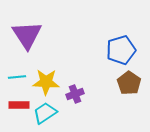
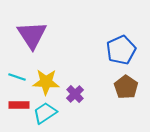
purple triangle: moved 5 px right
blue pentagon: rotated 8 degrees counterclockwise
cyan line: rotated 24 degrees clockwise
brown pentagon: moved 3 px left, 4 px down
purple cross: rotated 24 degrees counterclockwise
